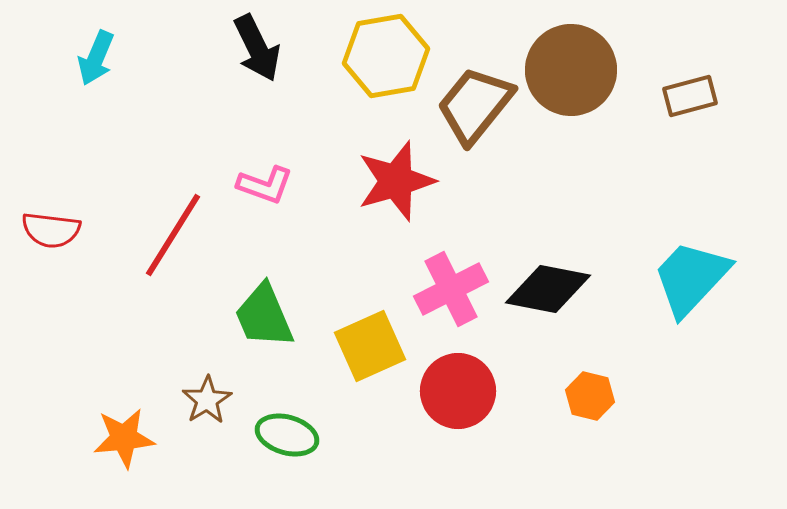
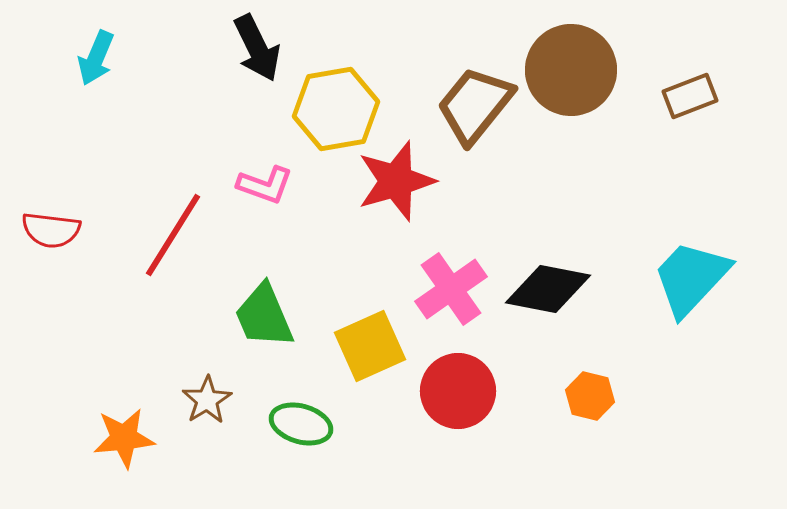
yellow hexagon: moved 50 px left, 53 px down
brown rectangle: rotated 6 degrees counterclockwise
pink cross: rotated 8 degrees counterclockwise
green ellipse: moved 14 px right, 11 px up
